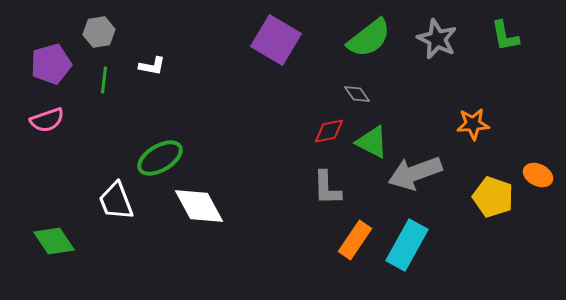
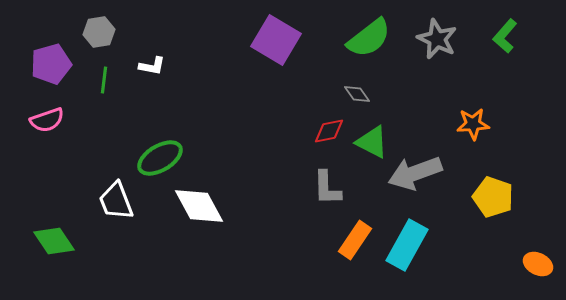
green L-shape: rotated 52 degrees clockwise
orange ellipse: moved 89 px down
